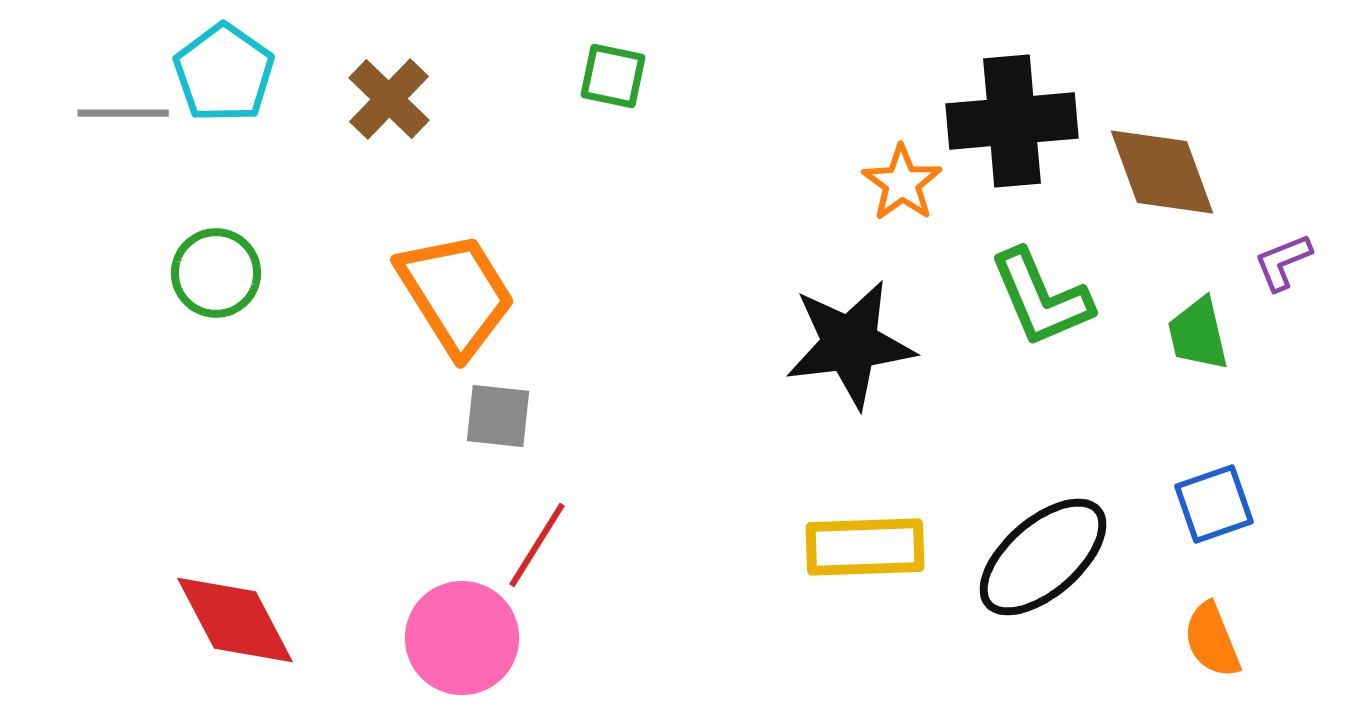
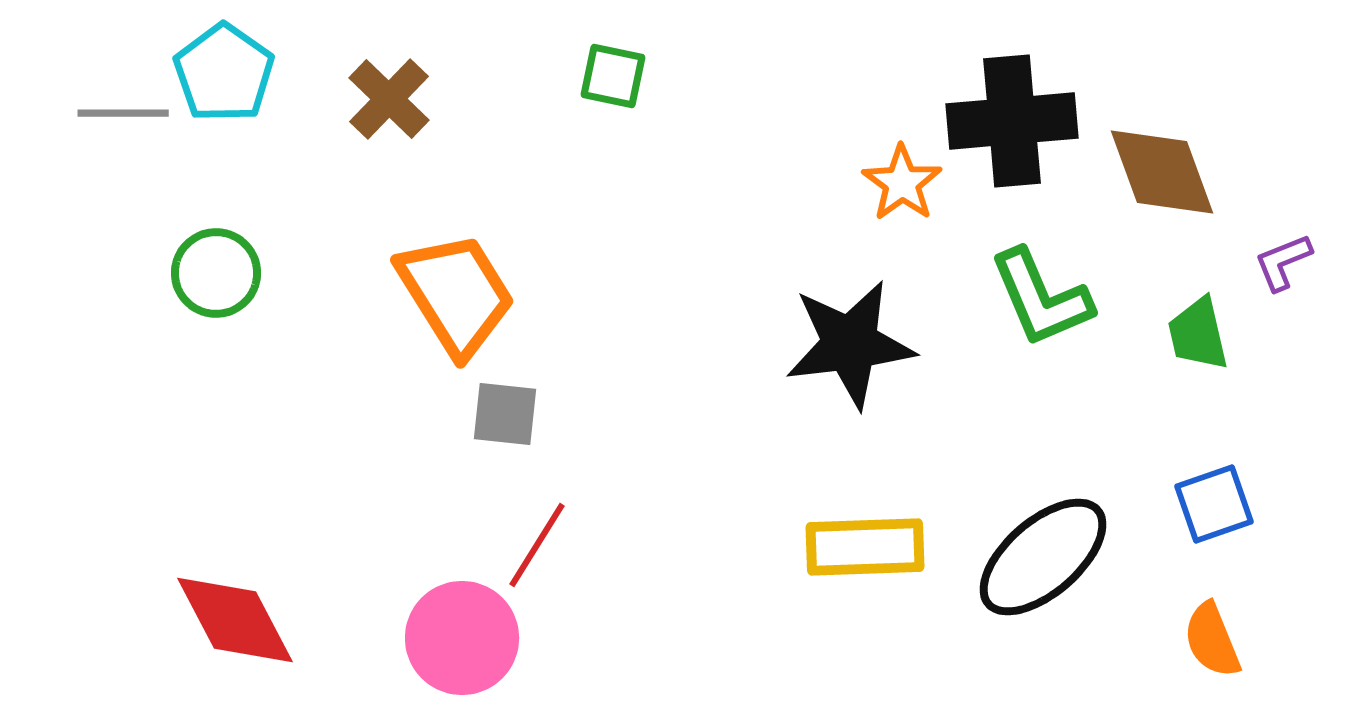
gray square: moved 7 px right, 2 px up
